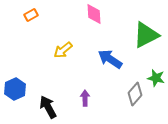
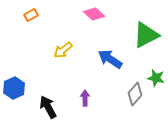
pink diamond: rotated 45 degrees counterclockwise
blue hexagon: moved 1 px left, 1 px up
